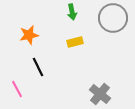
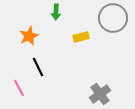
green arrow: moved 16 px left; rotated 14 degrees clockwise
orange star: moved 1 px down; rotated 12 degrees counterclockwise
yellow rectangle: moved 6 px right, 5 px up
pink line: moved 2 px right, 1 px up
gray cross: rotated 15 degrees clockwise
